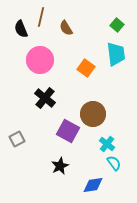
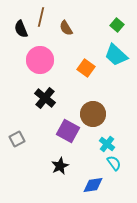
cyan trapezoid: moved 1 px down; rotated 140 degrees clockwise
